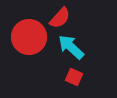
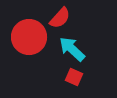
cyan arrow: moved 1 px right, 2 px down
